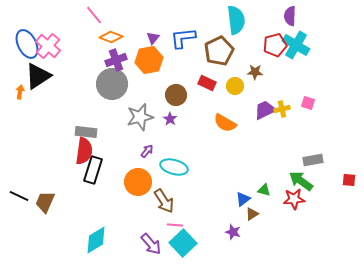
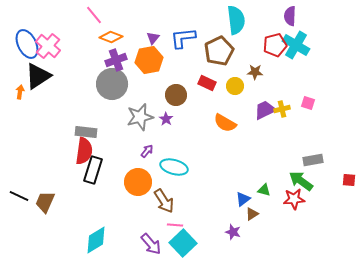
purple star at (170, 119): moved 4 px left
